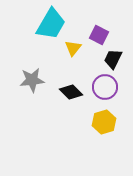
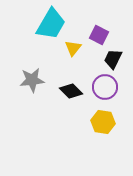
black diamond: moved 1 px up
yellow hexagon: moved 1 px left; rotated 25 degrees clockwise
